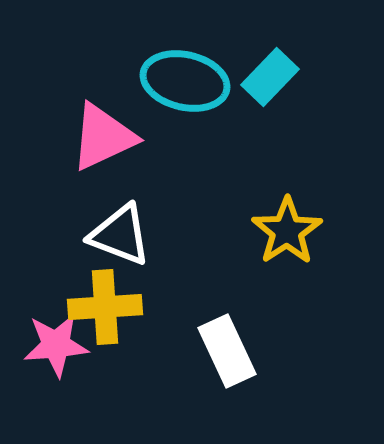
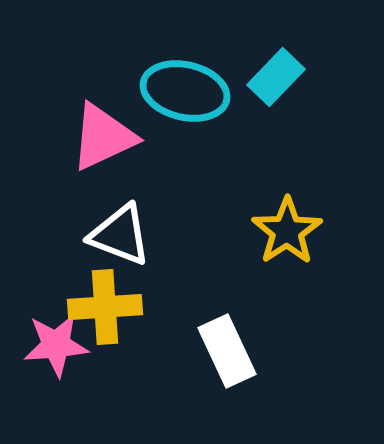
cyan rectangle: moved 6 px right
cyan ellipse: moved 10 px down
